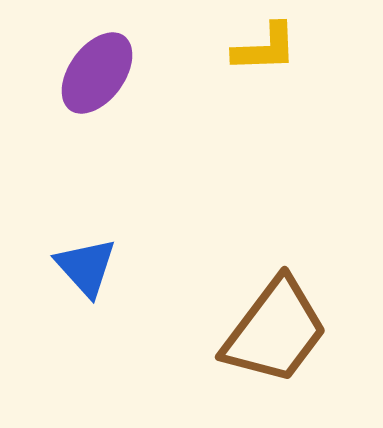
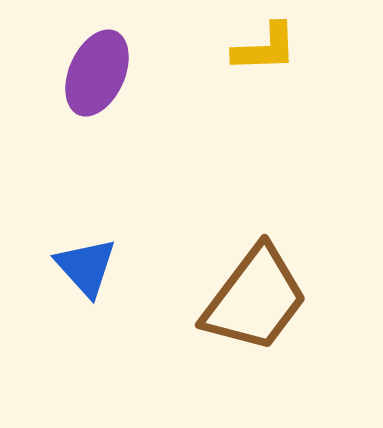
purple ellipse: rotated 12 degrees counterclockwise
brown trapezoid: moved 20 px left, 32 px up
